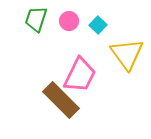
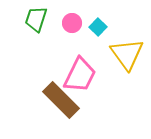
pink circle: moved 3 px right, 2 px down
cyan square: moved 2 px down
